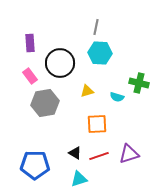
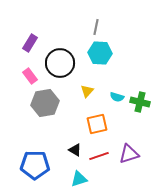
purple rectangle: rotated 36 degrees clockwise
green cross: moved 1 px right, 19 px down
yellow triangle: rotated 32 degrees counterclockwise
orange square: rotated 10 degrees counterclockwise
black triangle: moved 3 px up
